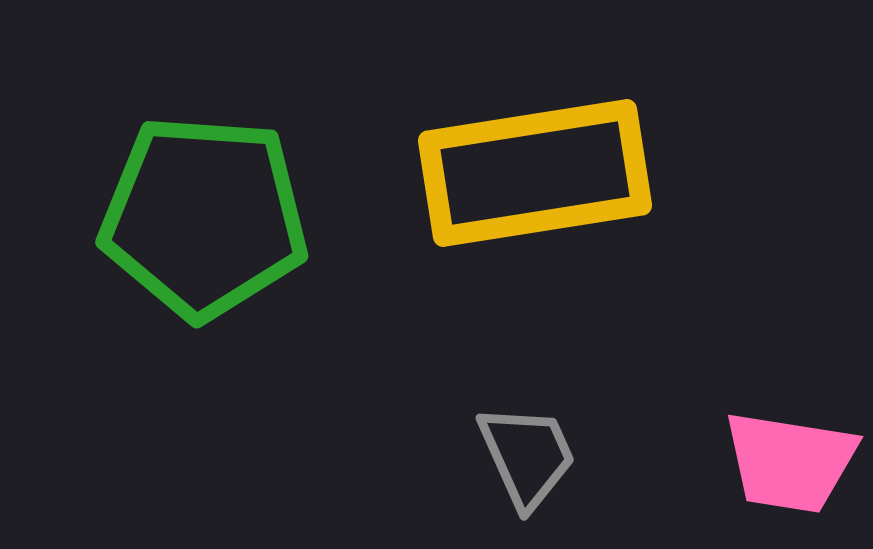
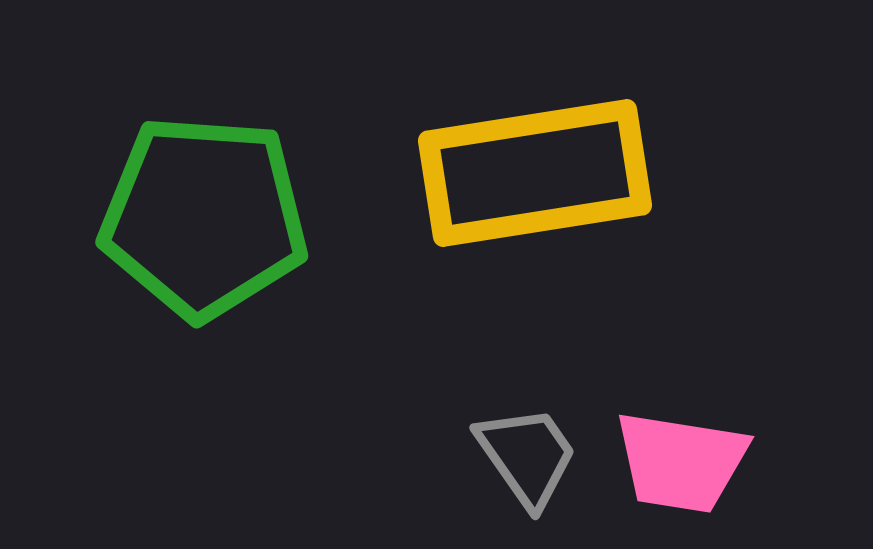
gray trapezoid: rotated 11 degrees counterclockwise
pink trapezoid: moved 109 px left
